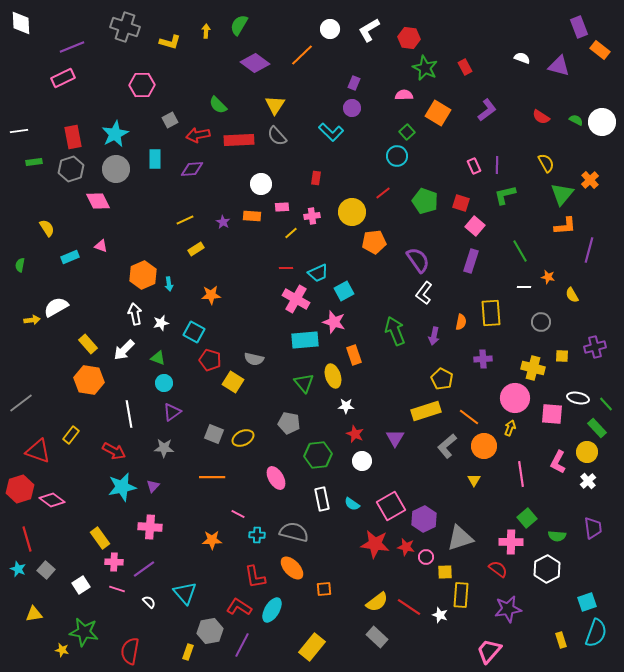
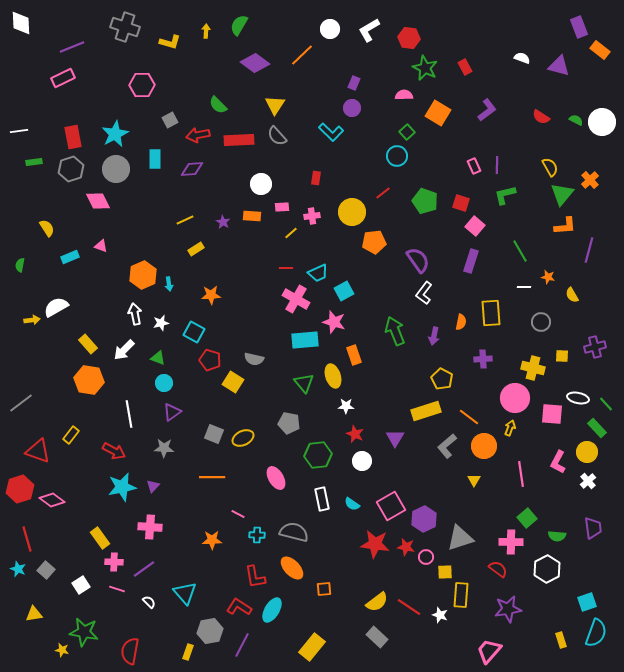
yellow semicircle at (546, 163): moved 4 px right, 4 px down
